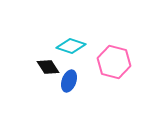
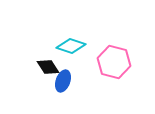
blue ellipse: moved 6 px left
